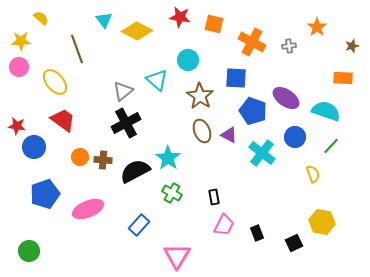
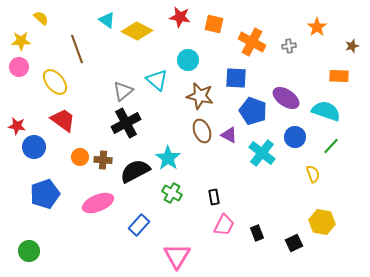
cyan triangle at (104, 20): moved 3 px right; rotated 18 degrees counterclockwise
orange rectangle at (343, 78): moved 4 px left, 2 px up
brown star at (200, 96): rotated 20 degrees counterclockwise
pink ellipse at (88, 209): moved 10 px right, 6 px up
